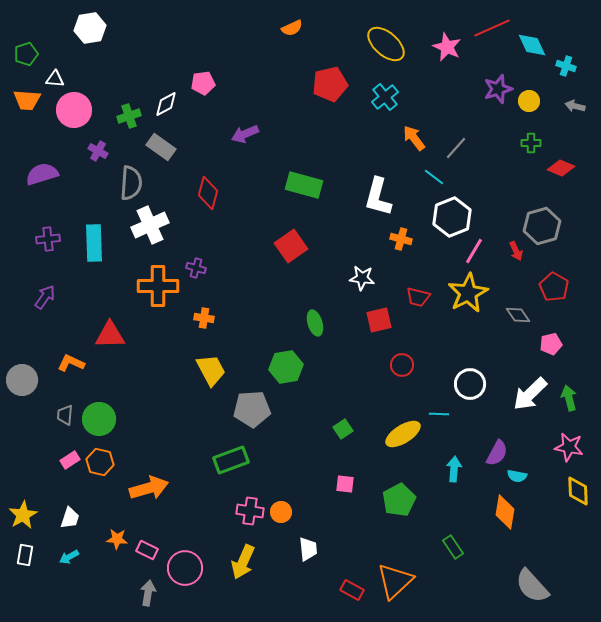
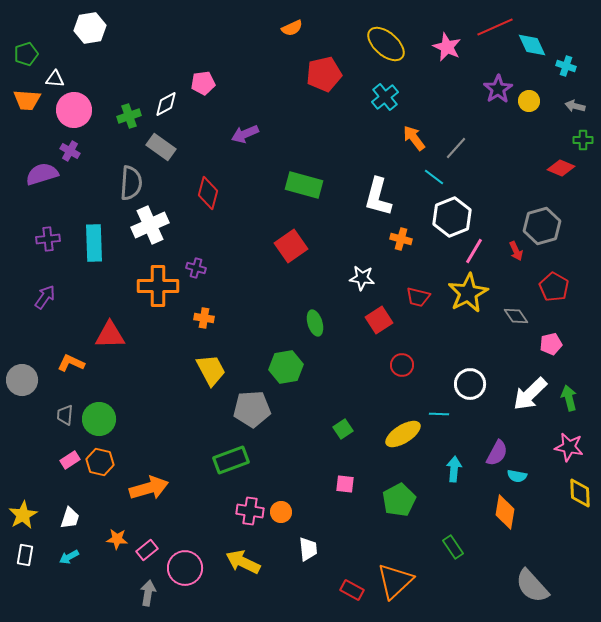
red line at (492, 28): moved 3 px right, 1 px up
red pentagon at (330, 84): moved 6 px left, 10 px up
purple star at (498, 89): rotated 16 degrees counterclockwise
green cross at (531, 143): moved 52 px right, 3 px up
purple cross at (98, 151): moved 28 px left
gray diamond at (518, 315): moved 2 px left, 1 px down
red square at (379, 320): rotated 20 degrees counterclockwise
yellow diamond at (578, 491): moved 2 px right, 2 px down
pink rectangle at (147, 550): rotated 65 degrees counterclockwise
yellow arrow at (243, 562): rotated 92 degrees clockwise
